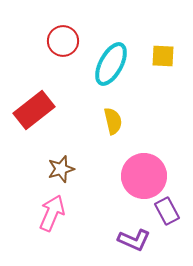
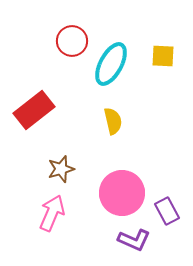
red circle: moved 9 px right
pink circle: moved 22 px left, 17 px down
